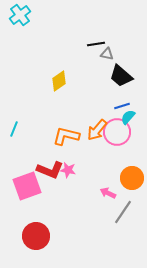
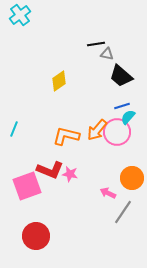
pink star: moved 2 px right, 4 px down
